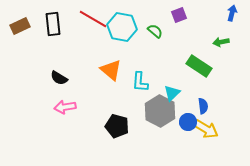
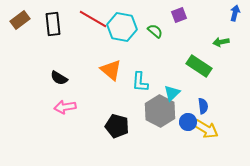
blue arrow: moved 3 px right
brown rectangle: moved 6 px up; rotated 12 degrees counterclockwise
